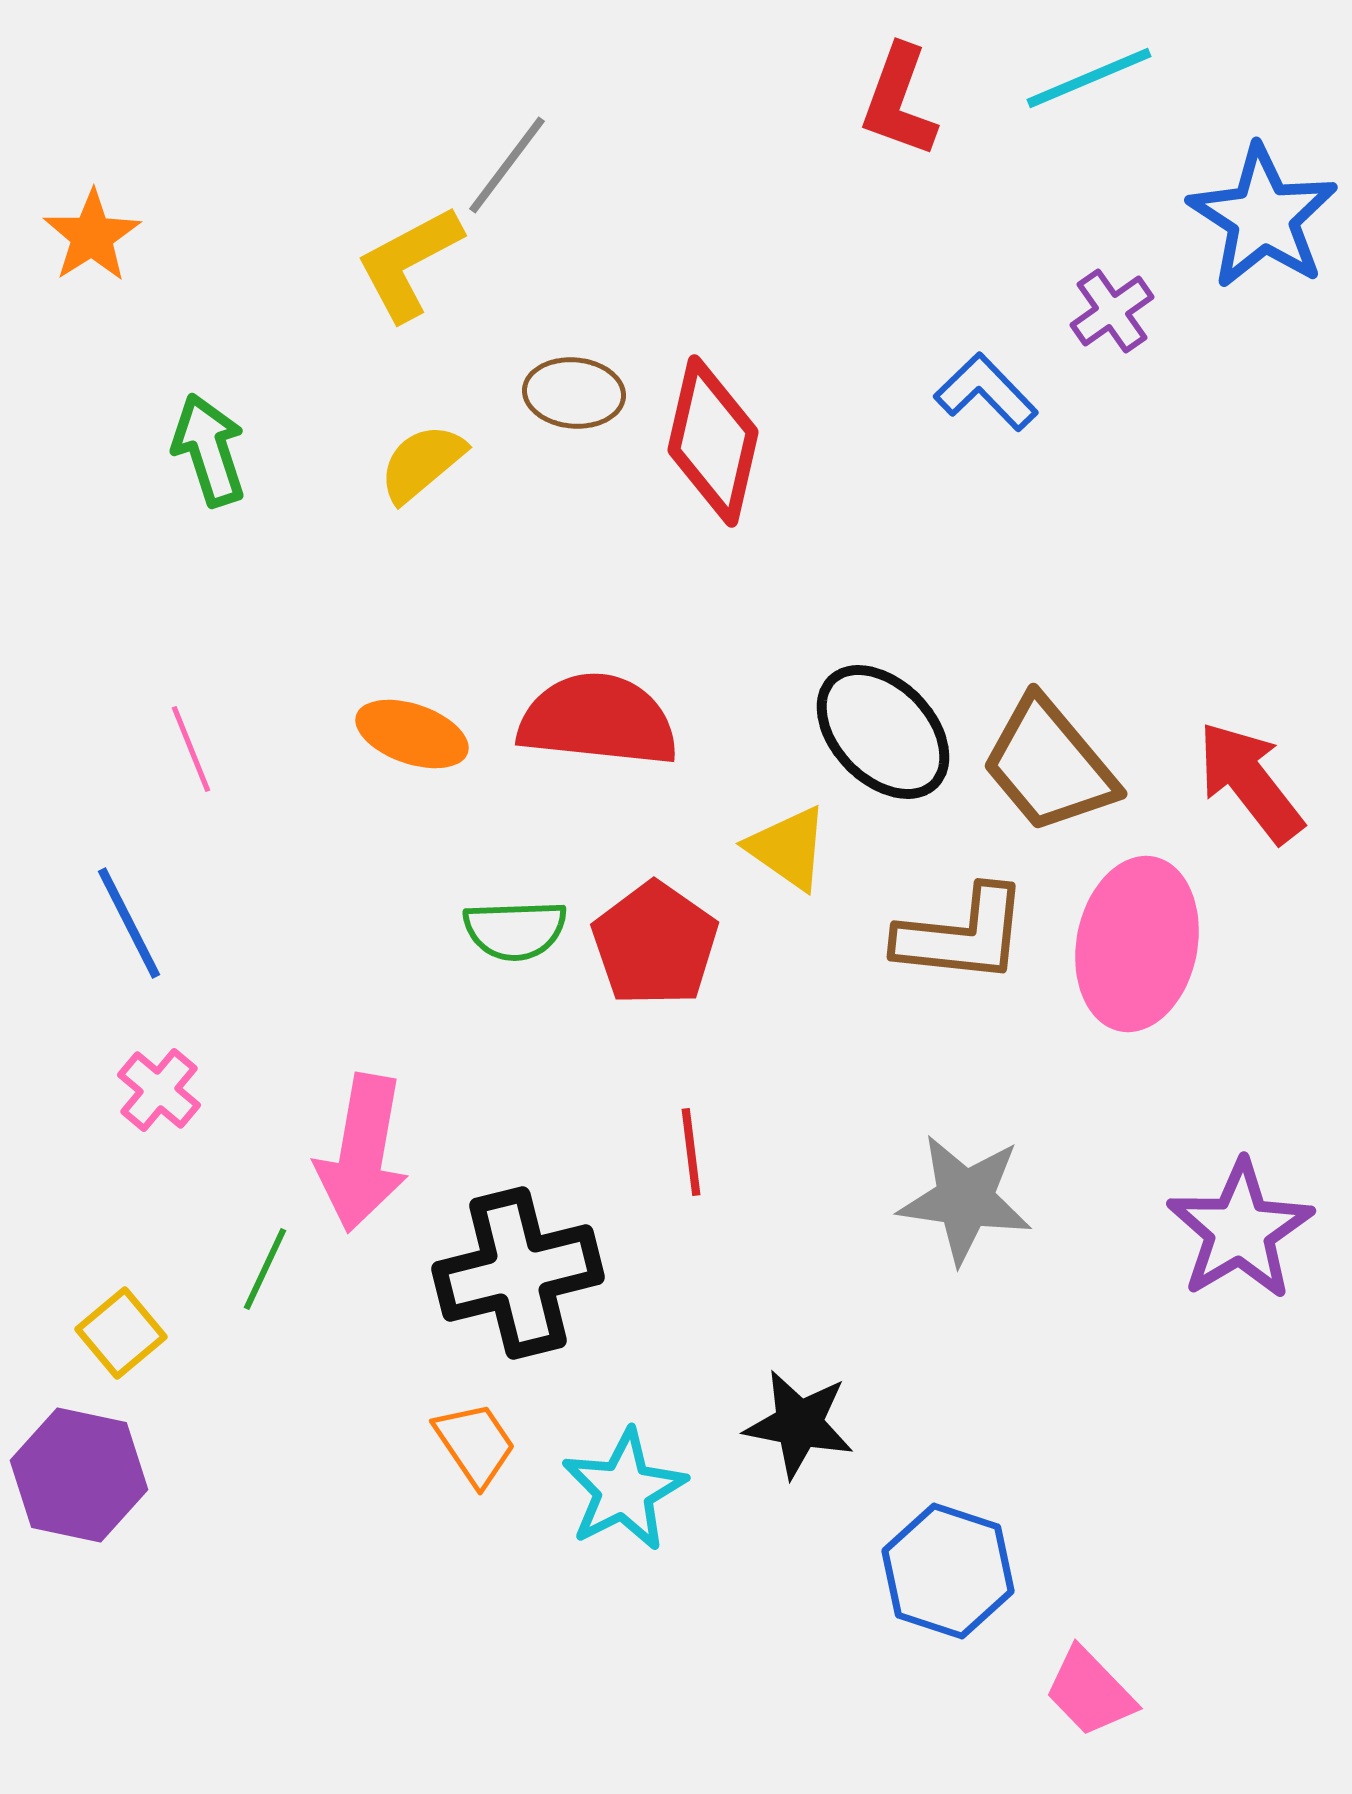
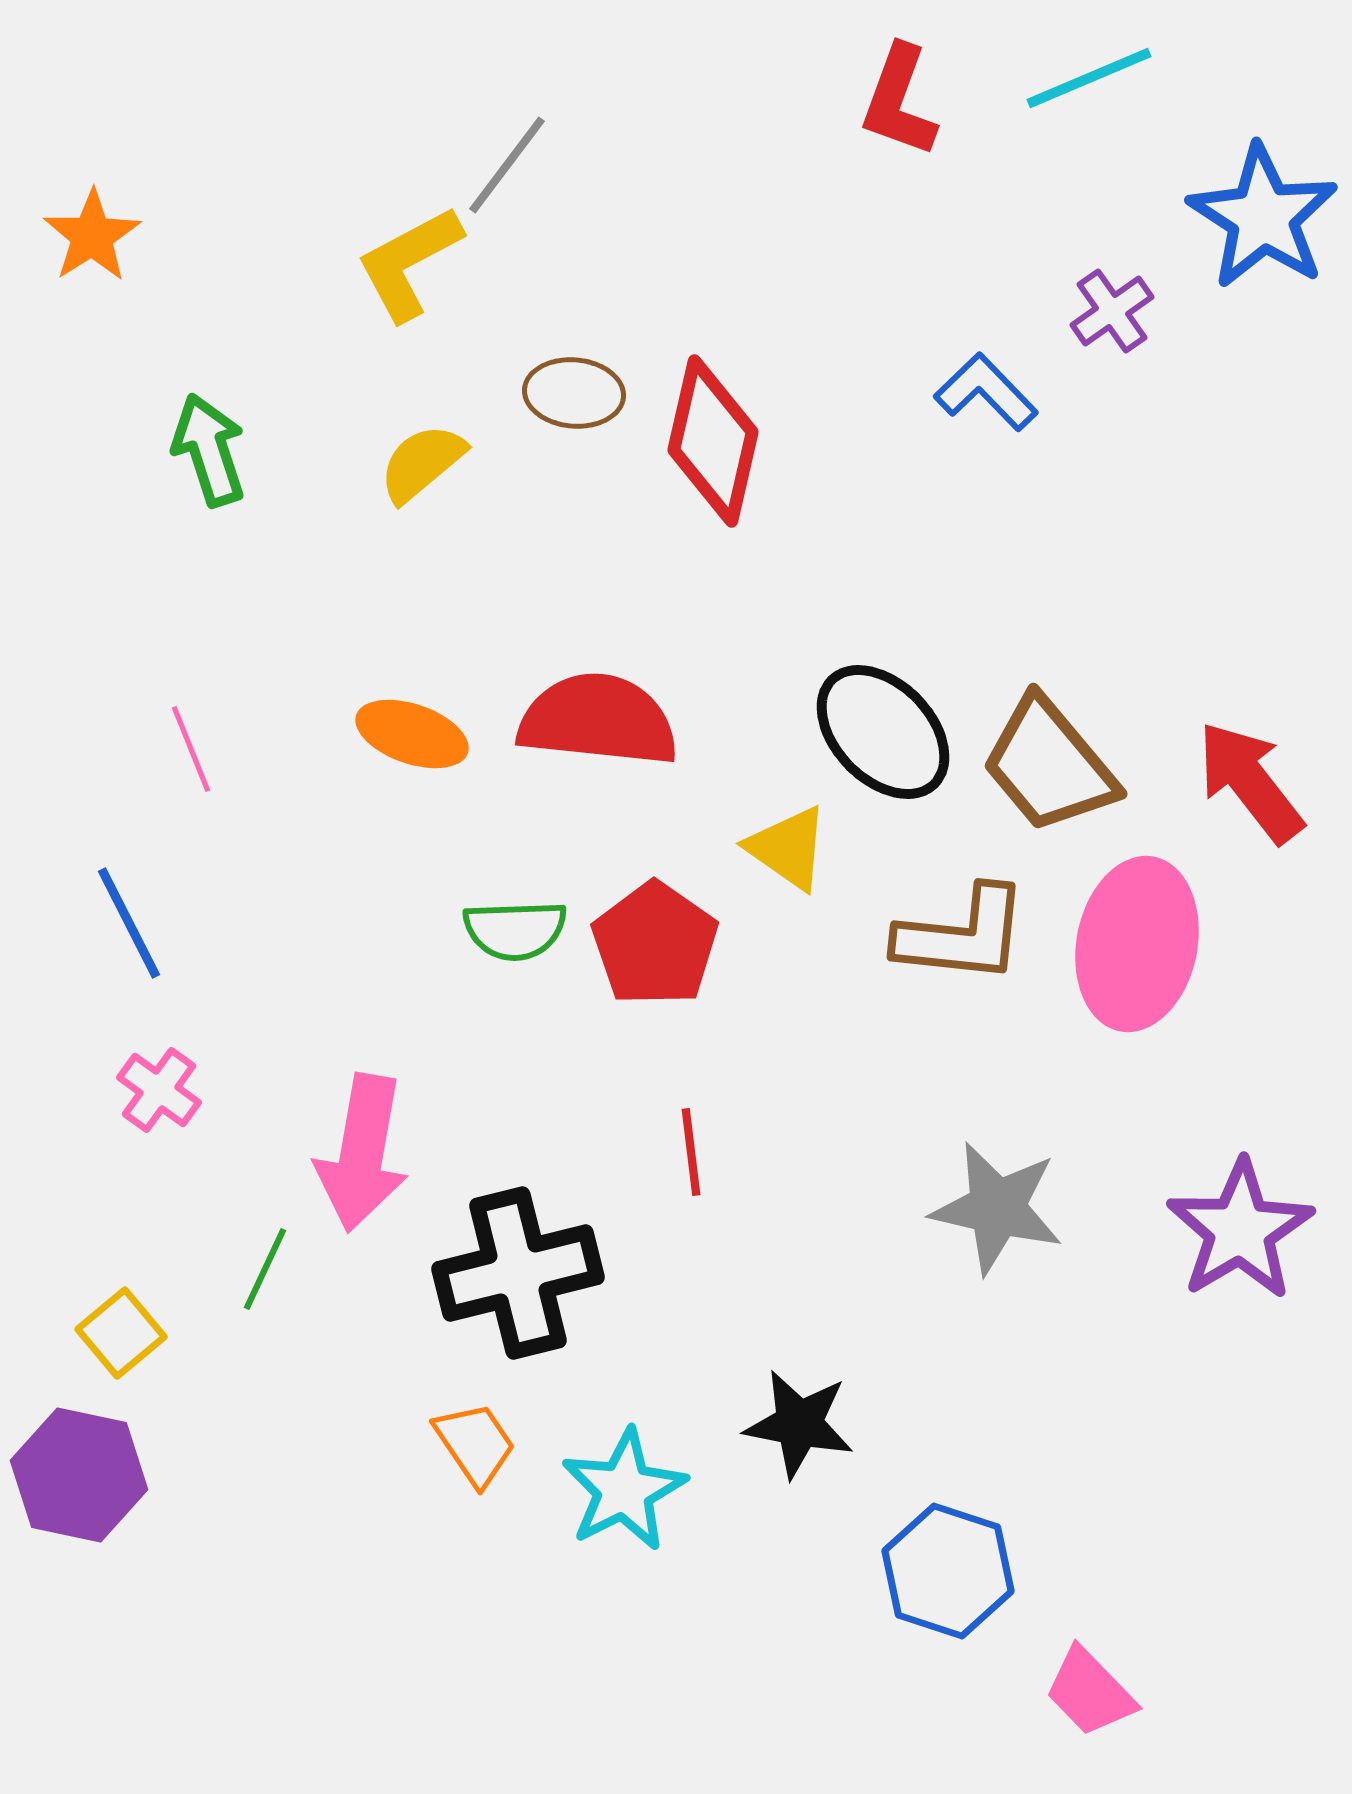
pink cross: rotated 4 degrees counterclockwise
gray star: moved 32 px right, 9 px down; rotated 5 degrees clockwise
